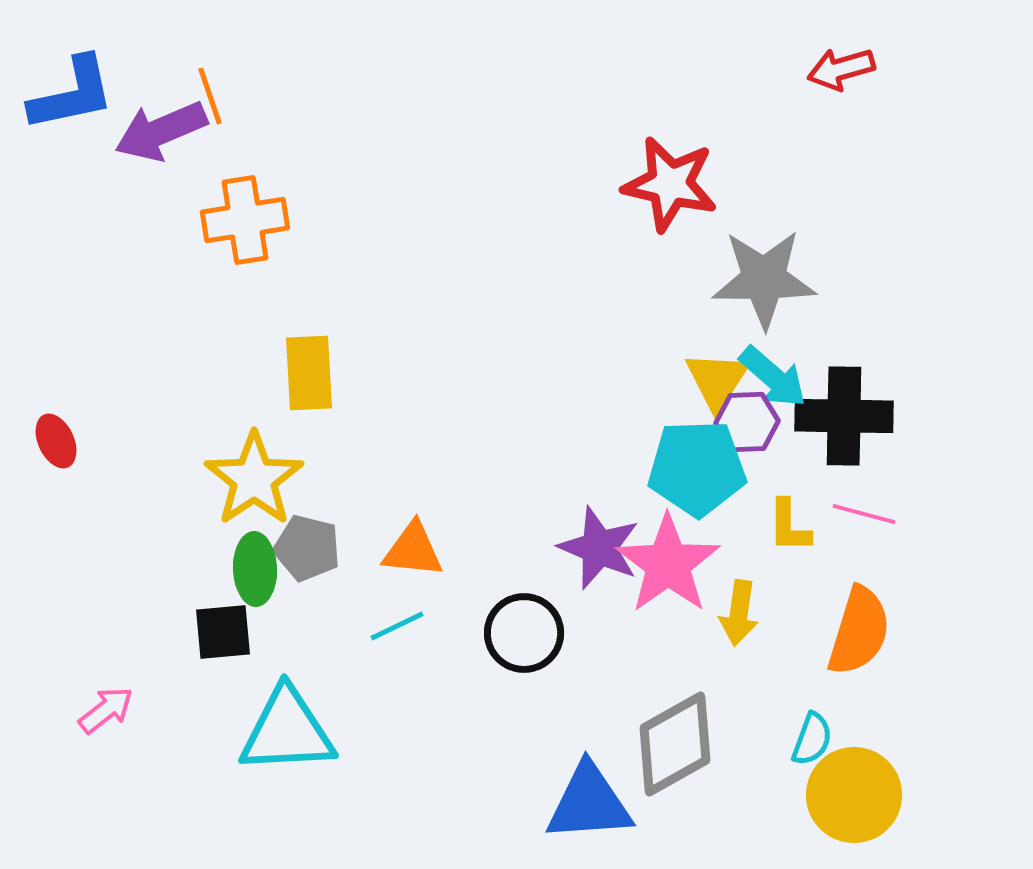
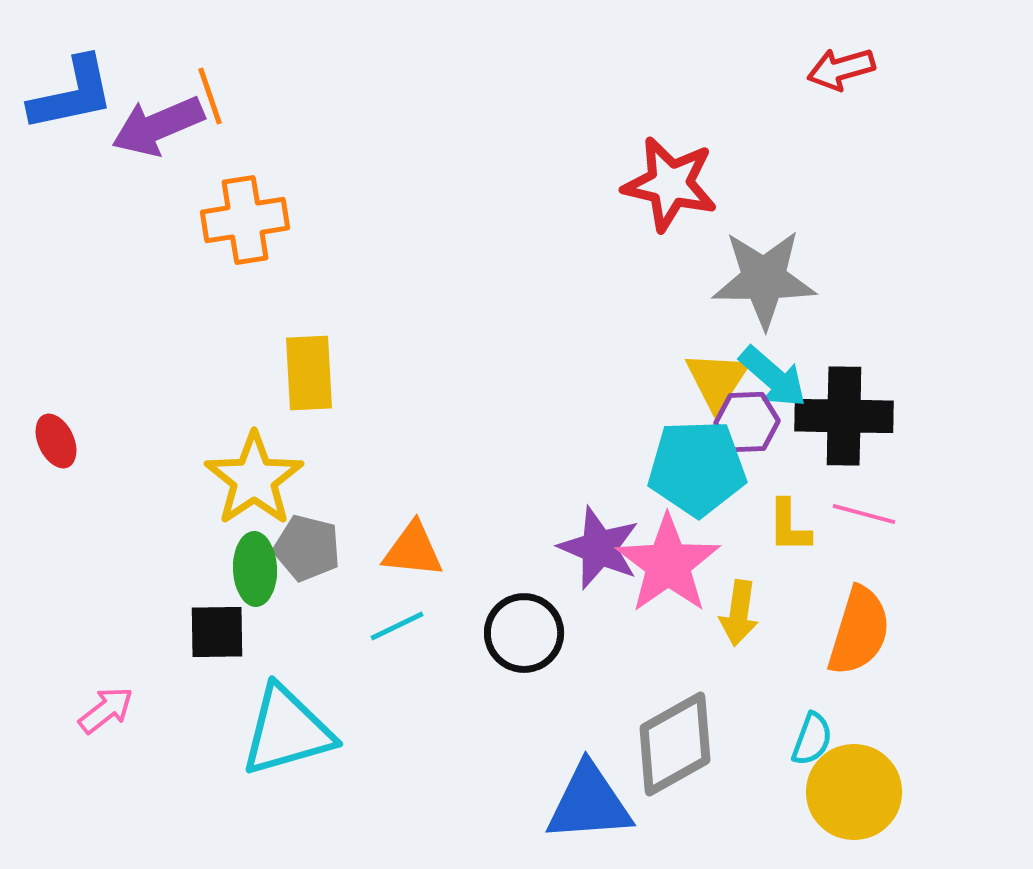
purple arrow: moved 3 px left, 5 px up
black square: moved 6 px left; rotated 4 degrees clockwise
cyan triangle: rotated 13 degrees counterclockwise
yellow circle: moved 3 px up
